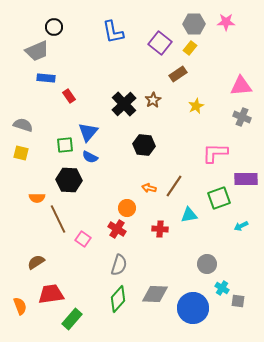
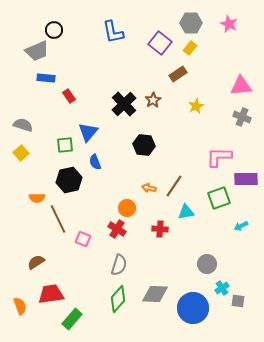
pink star at (226, 22): moved 3 px right, 2 px down; rotated 24 degrees clockwise
gray hexagon at (194, 24): moved 3 px left, 1 px up
black circle at (54, 27): moved 3 px down
yellow square at (21, 153): rotated 35 degrees clockwise
pink L-shape at (215, 153): moved 4 px right, 4 px down
blue semicircle at (90, 157): moved 5 px right, 5 px down; rotated 42 degrees clockwise
black hexagon at (69, 180): rotated 15 degrees counterclockwise
cyan triangle at (189, 215): moved 3 px left, 3 px up
pink square at (83, 239): rotated 14 degrees counterclockwise
cyan cross at (222, 288): rotated 24 degrees clockwise
